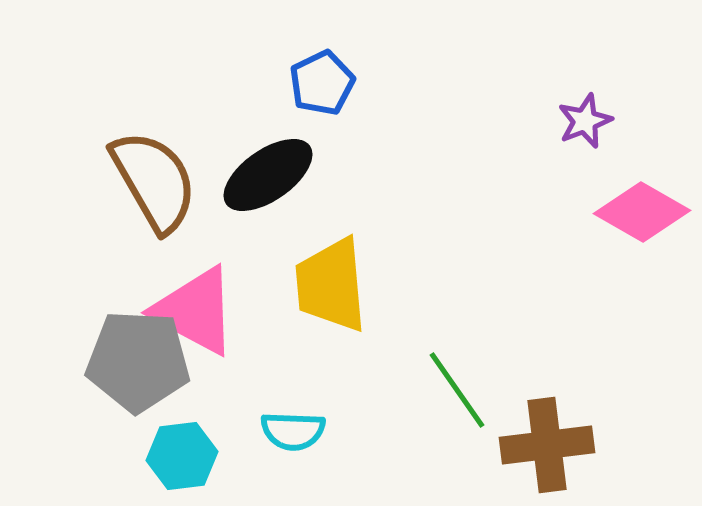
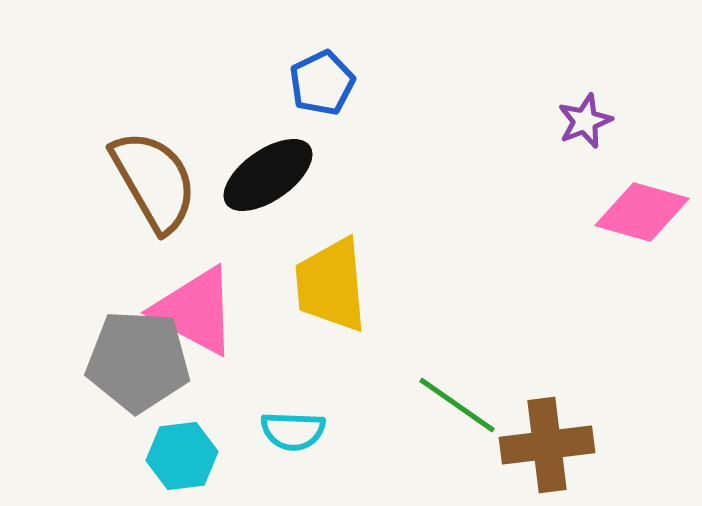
pink diamond: rotated 14 degrees counterclockwise
green line: moved 15 px down; rotated 20 degrees counterclockwise
